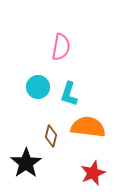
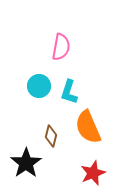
cyan circle: moved 1 px right, 1 px up
cyan L-shape: moved 2 px up
orange semicircle: rotated 120 degrees counterclockwise
